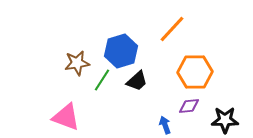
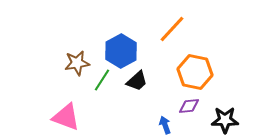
blue hexagon: rotated 12 degrees counterclockwise
orange hexagon: rotated 12 degrees clockwise
